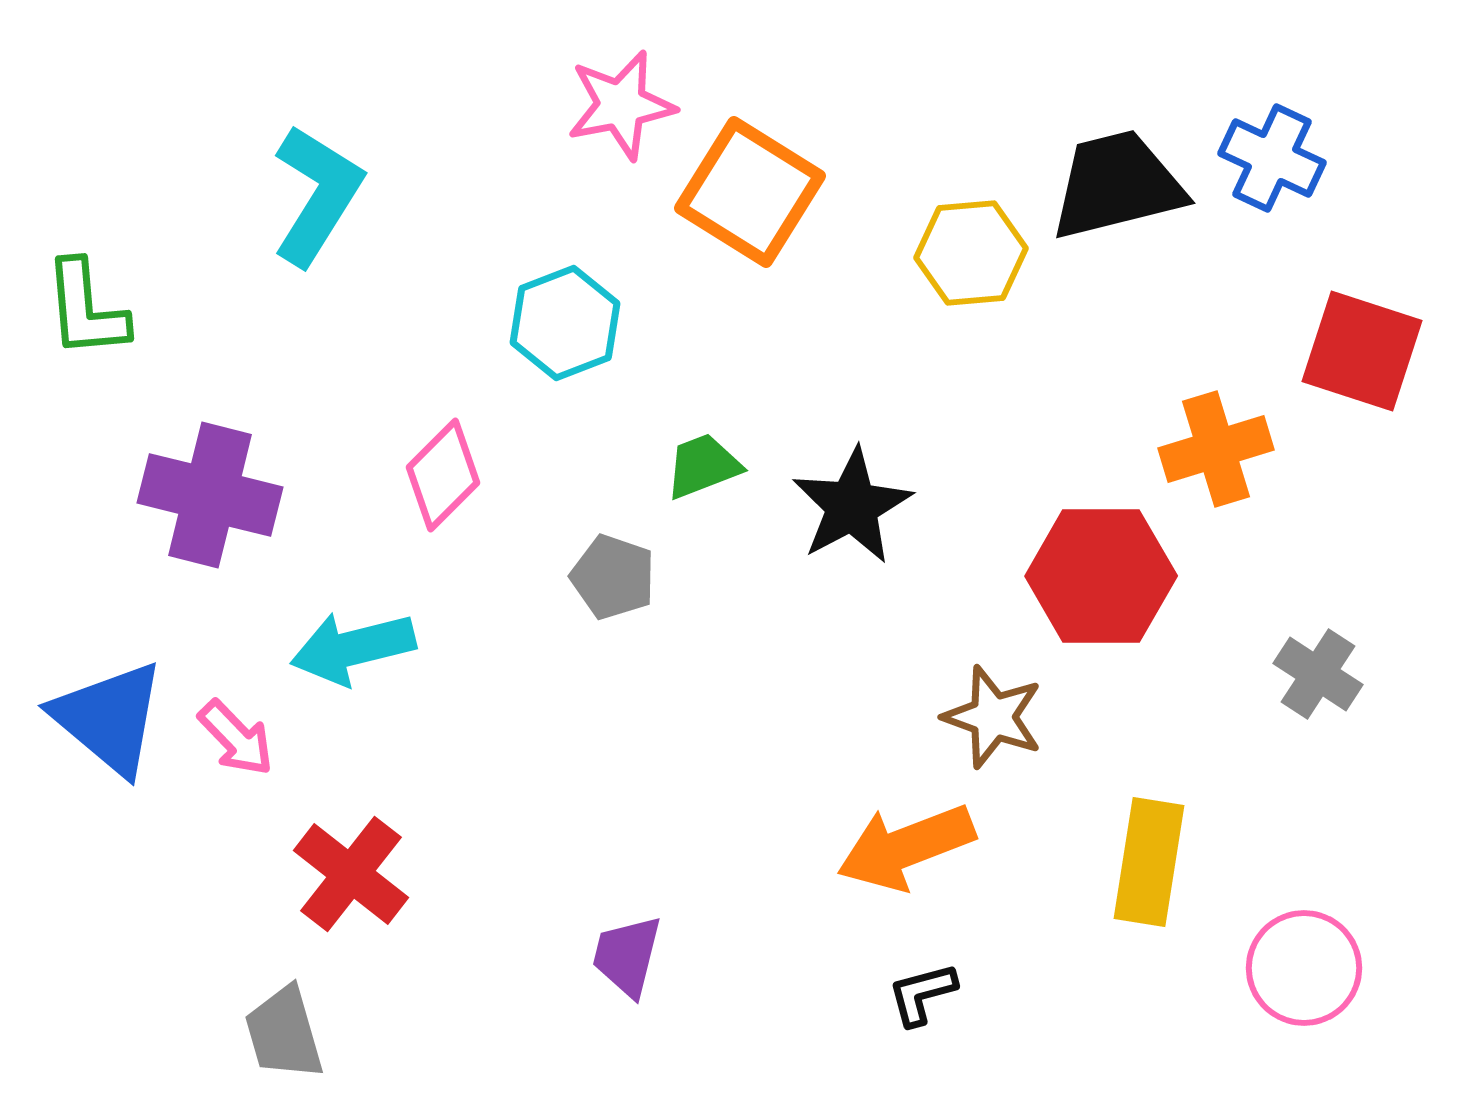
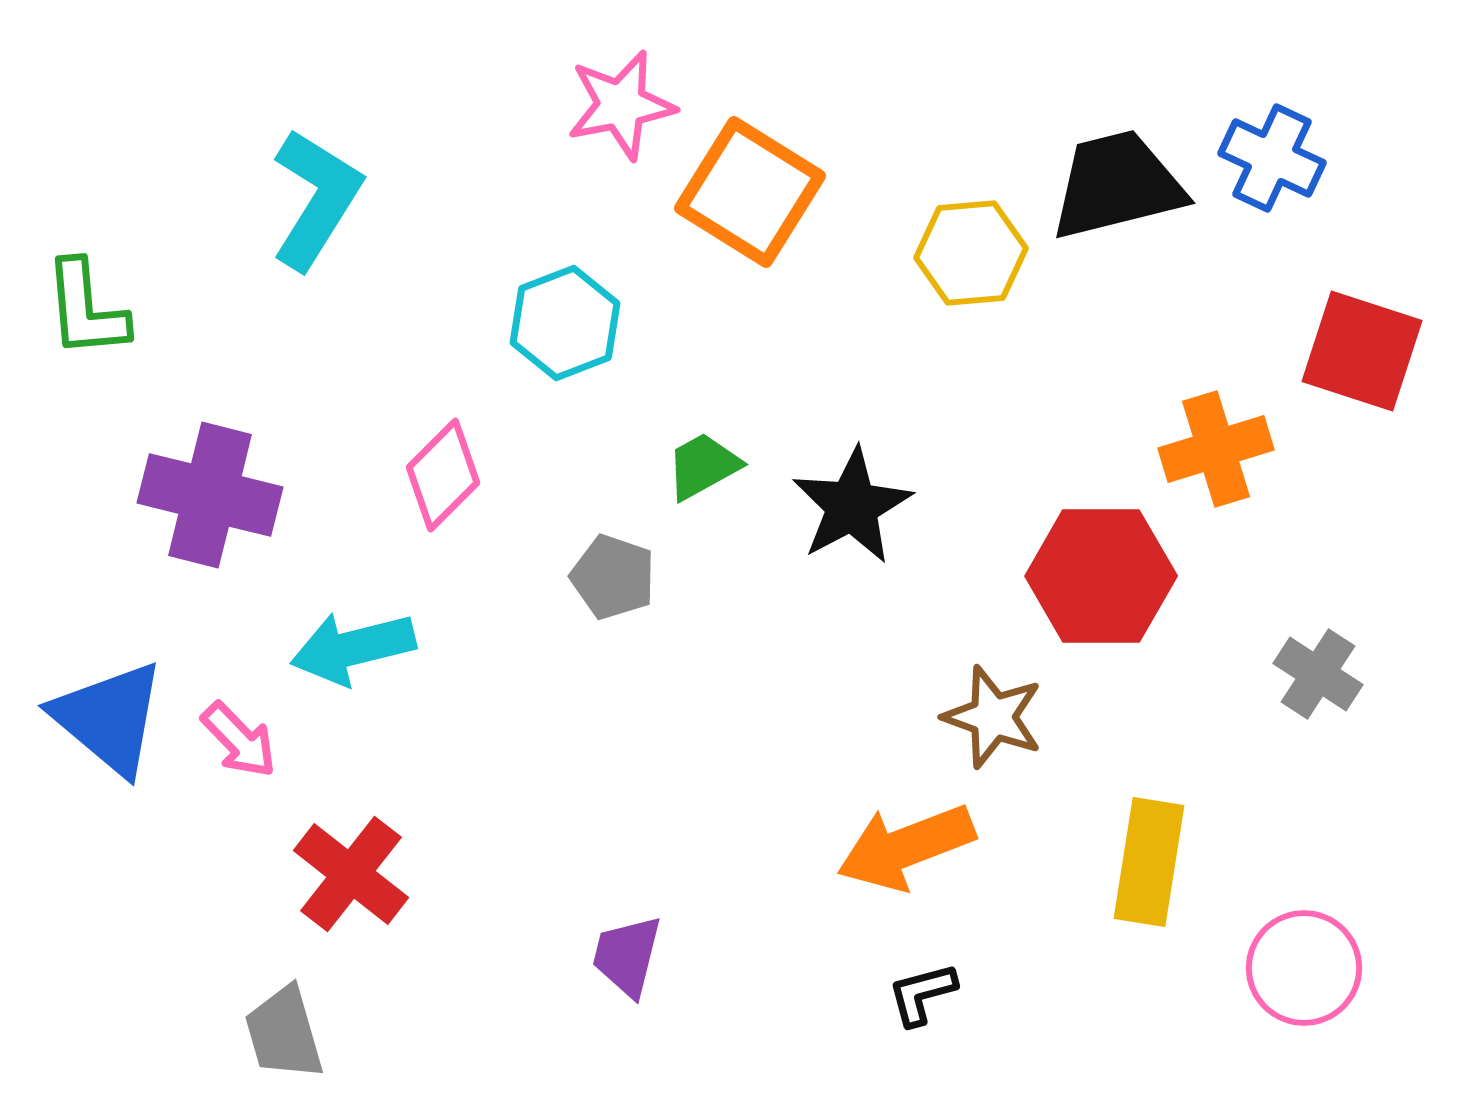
cyan L-shape: moved 1 px left, 4 px down
green trapezoid: rotated 8 degrees counterclockwise
pink arrow: moved 3 px right, 2 px down
